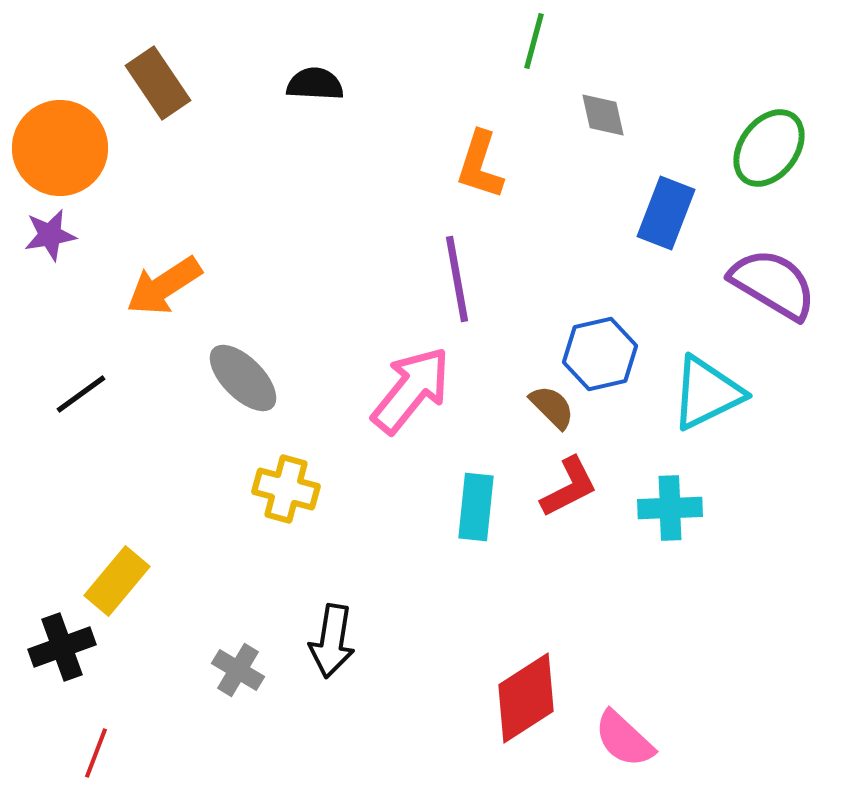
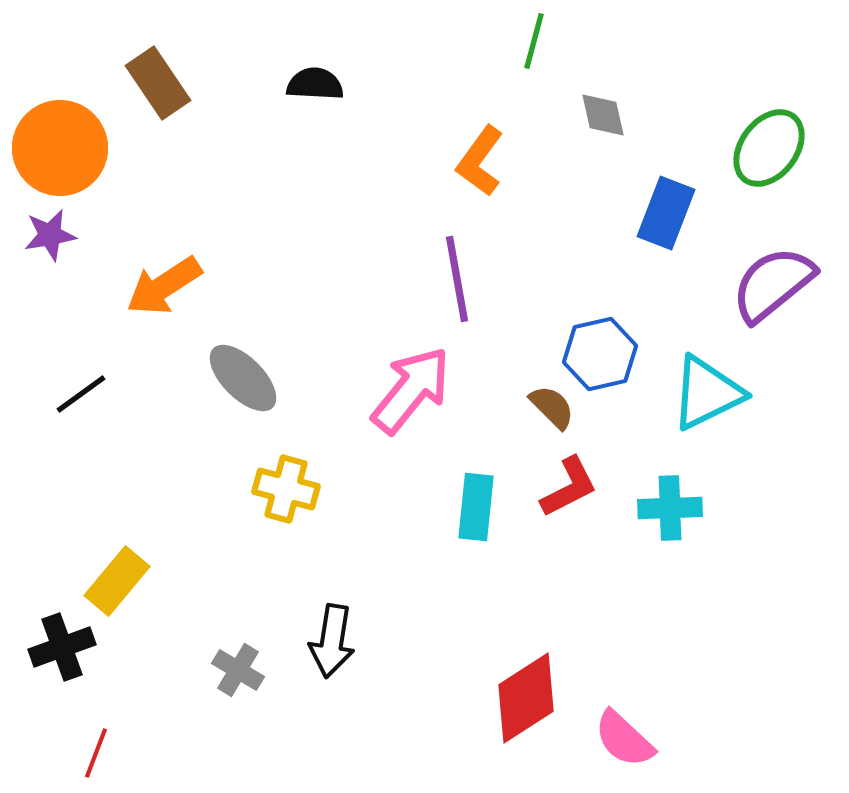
orange L-shape: moved 4 px up; rotated 18 degrees clockwise
purple semicircle: rotated 70 degrees counterclockwise
